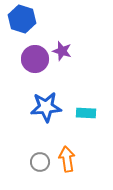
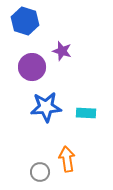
blue hexagon: moved 3 px right, 2 px down
purple circle: moved 3 px left, 8 px down
gray circle: moved 10 px down
